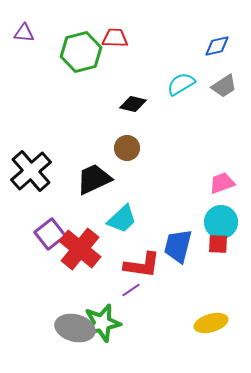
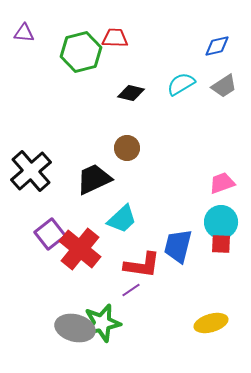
black diamond: moved 2 px left, 11 px up
red square: moved 3 px right
